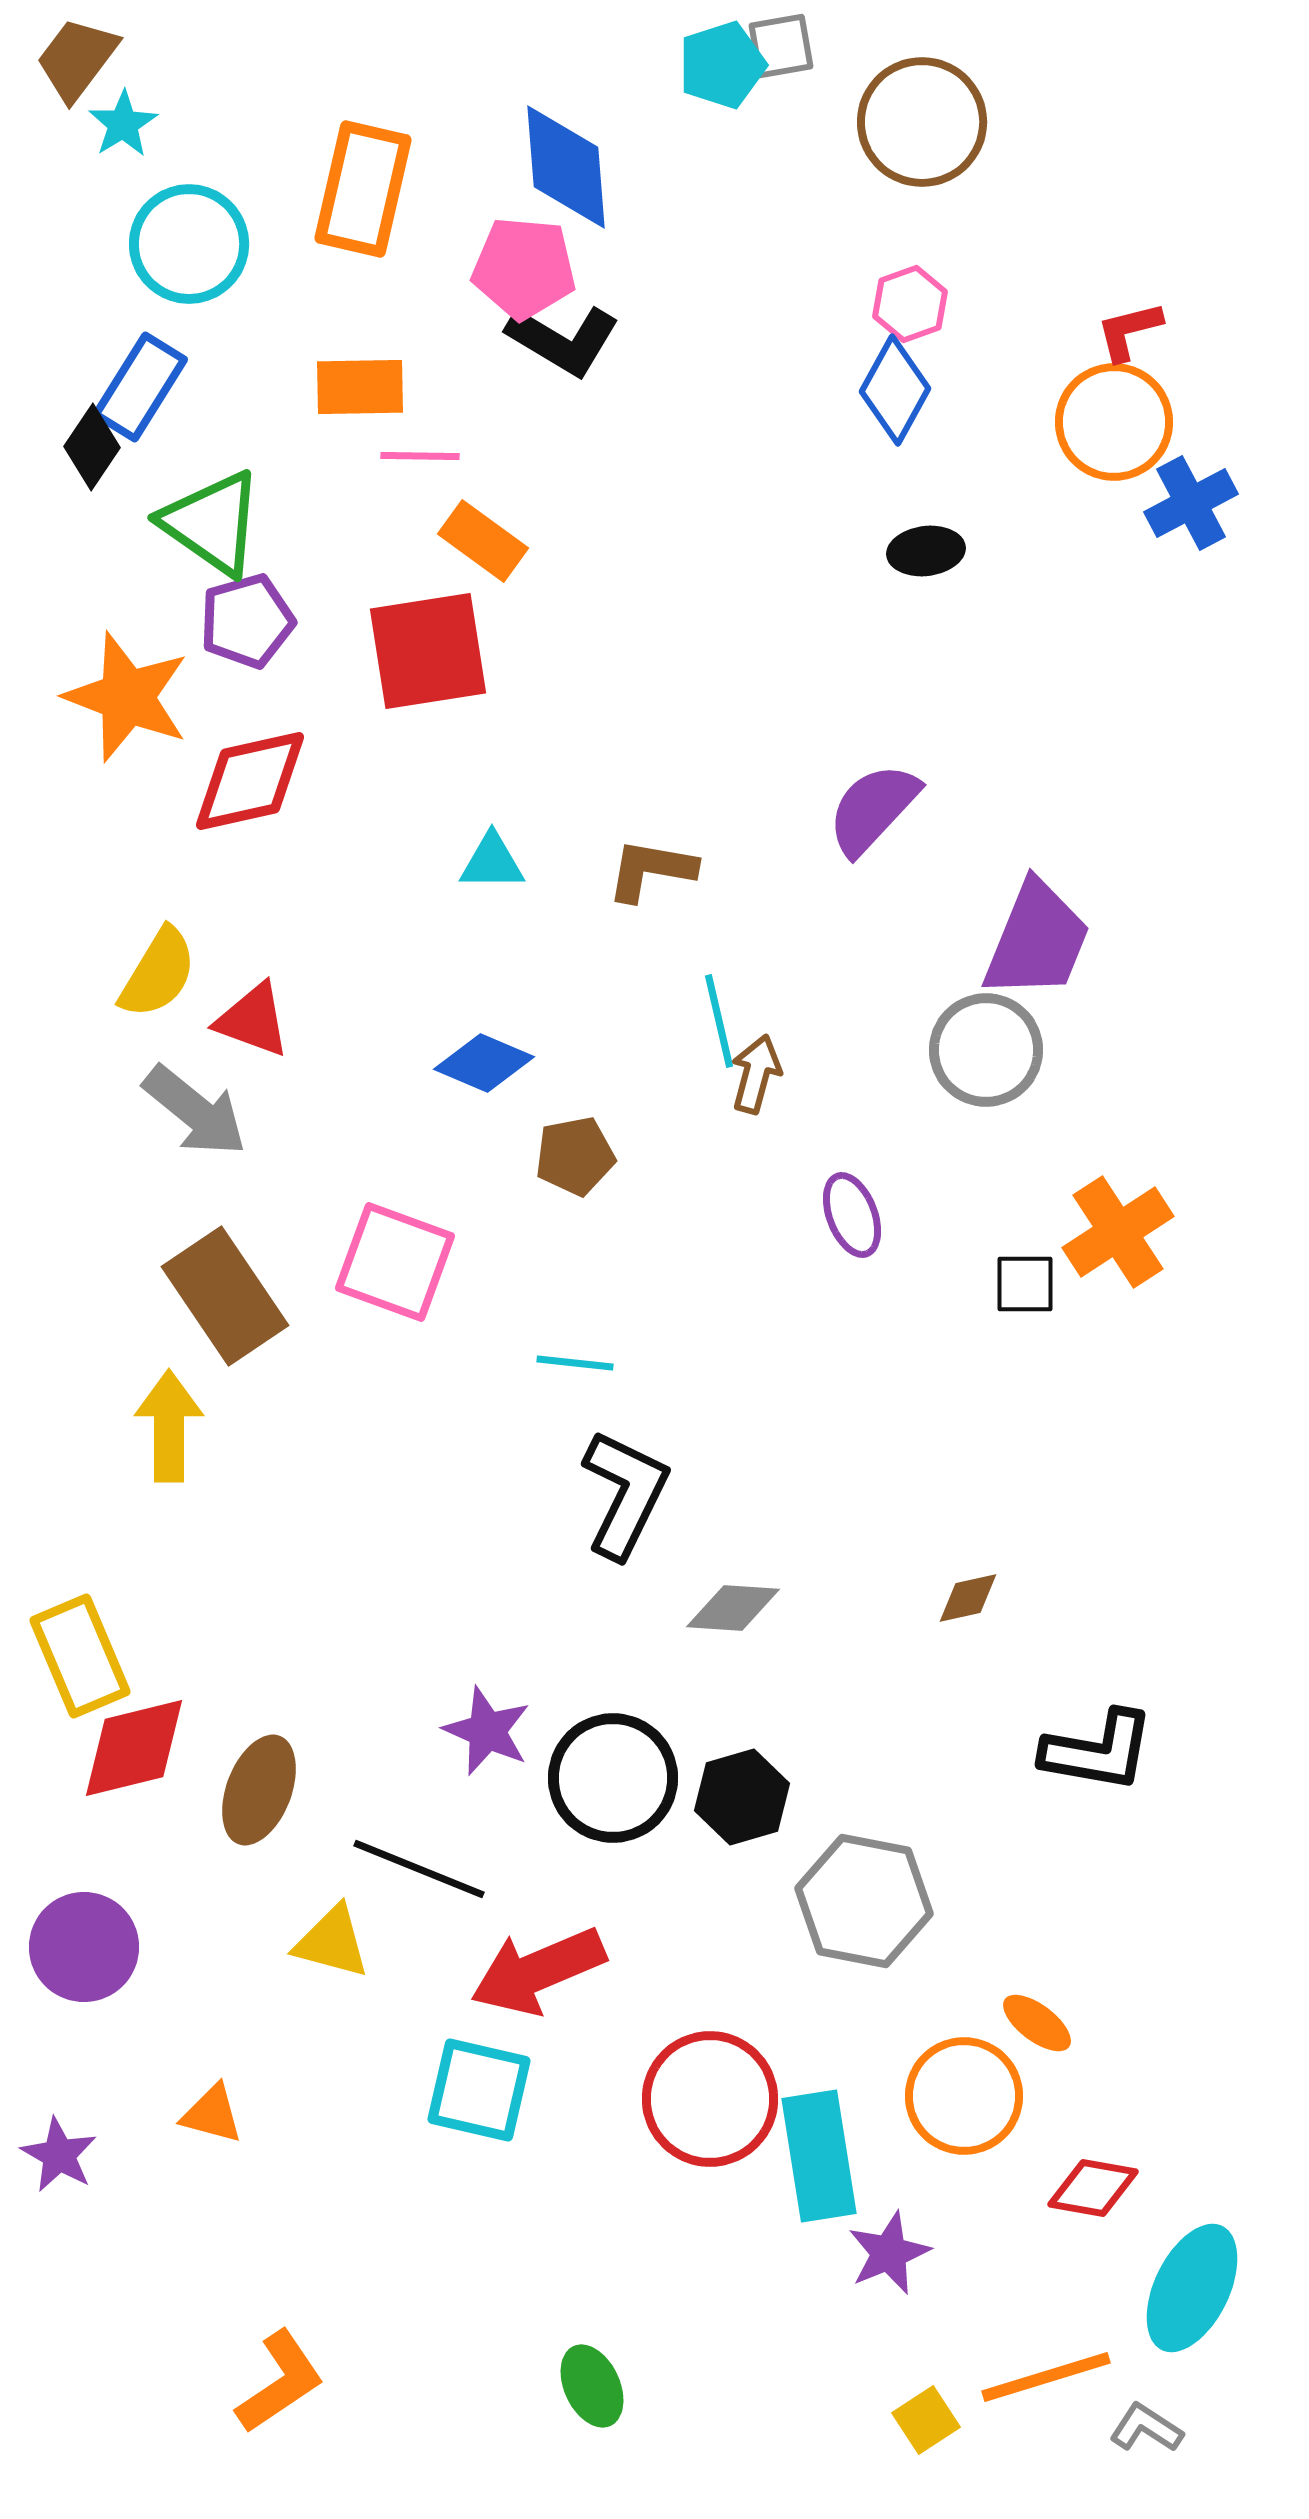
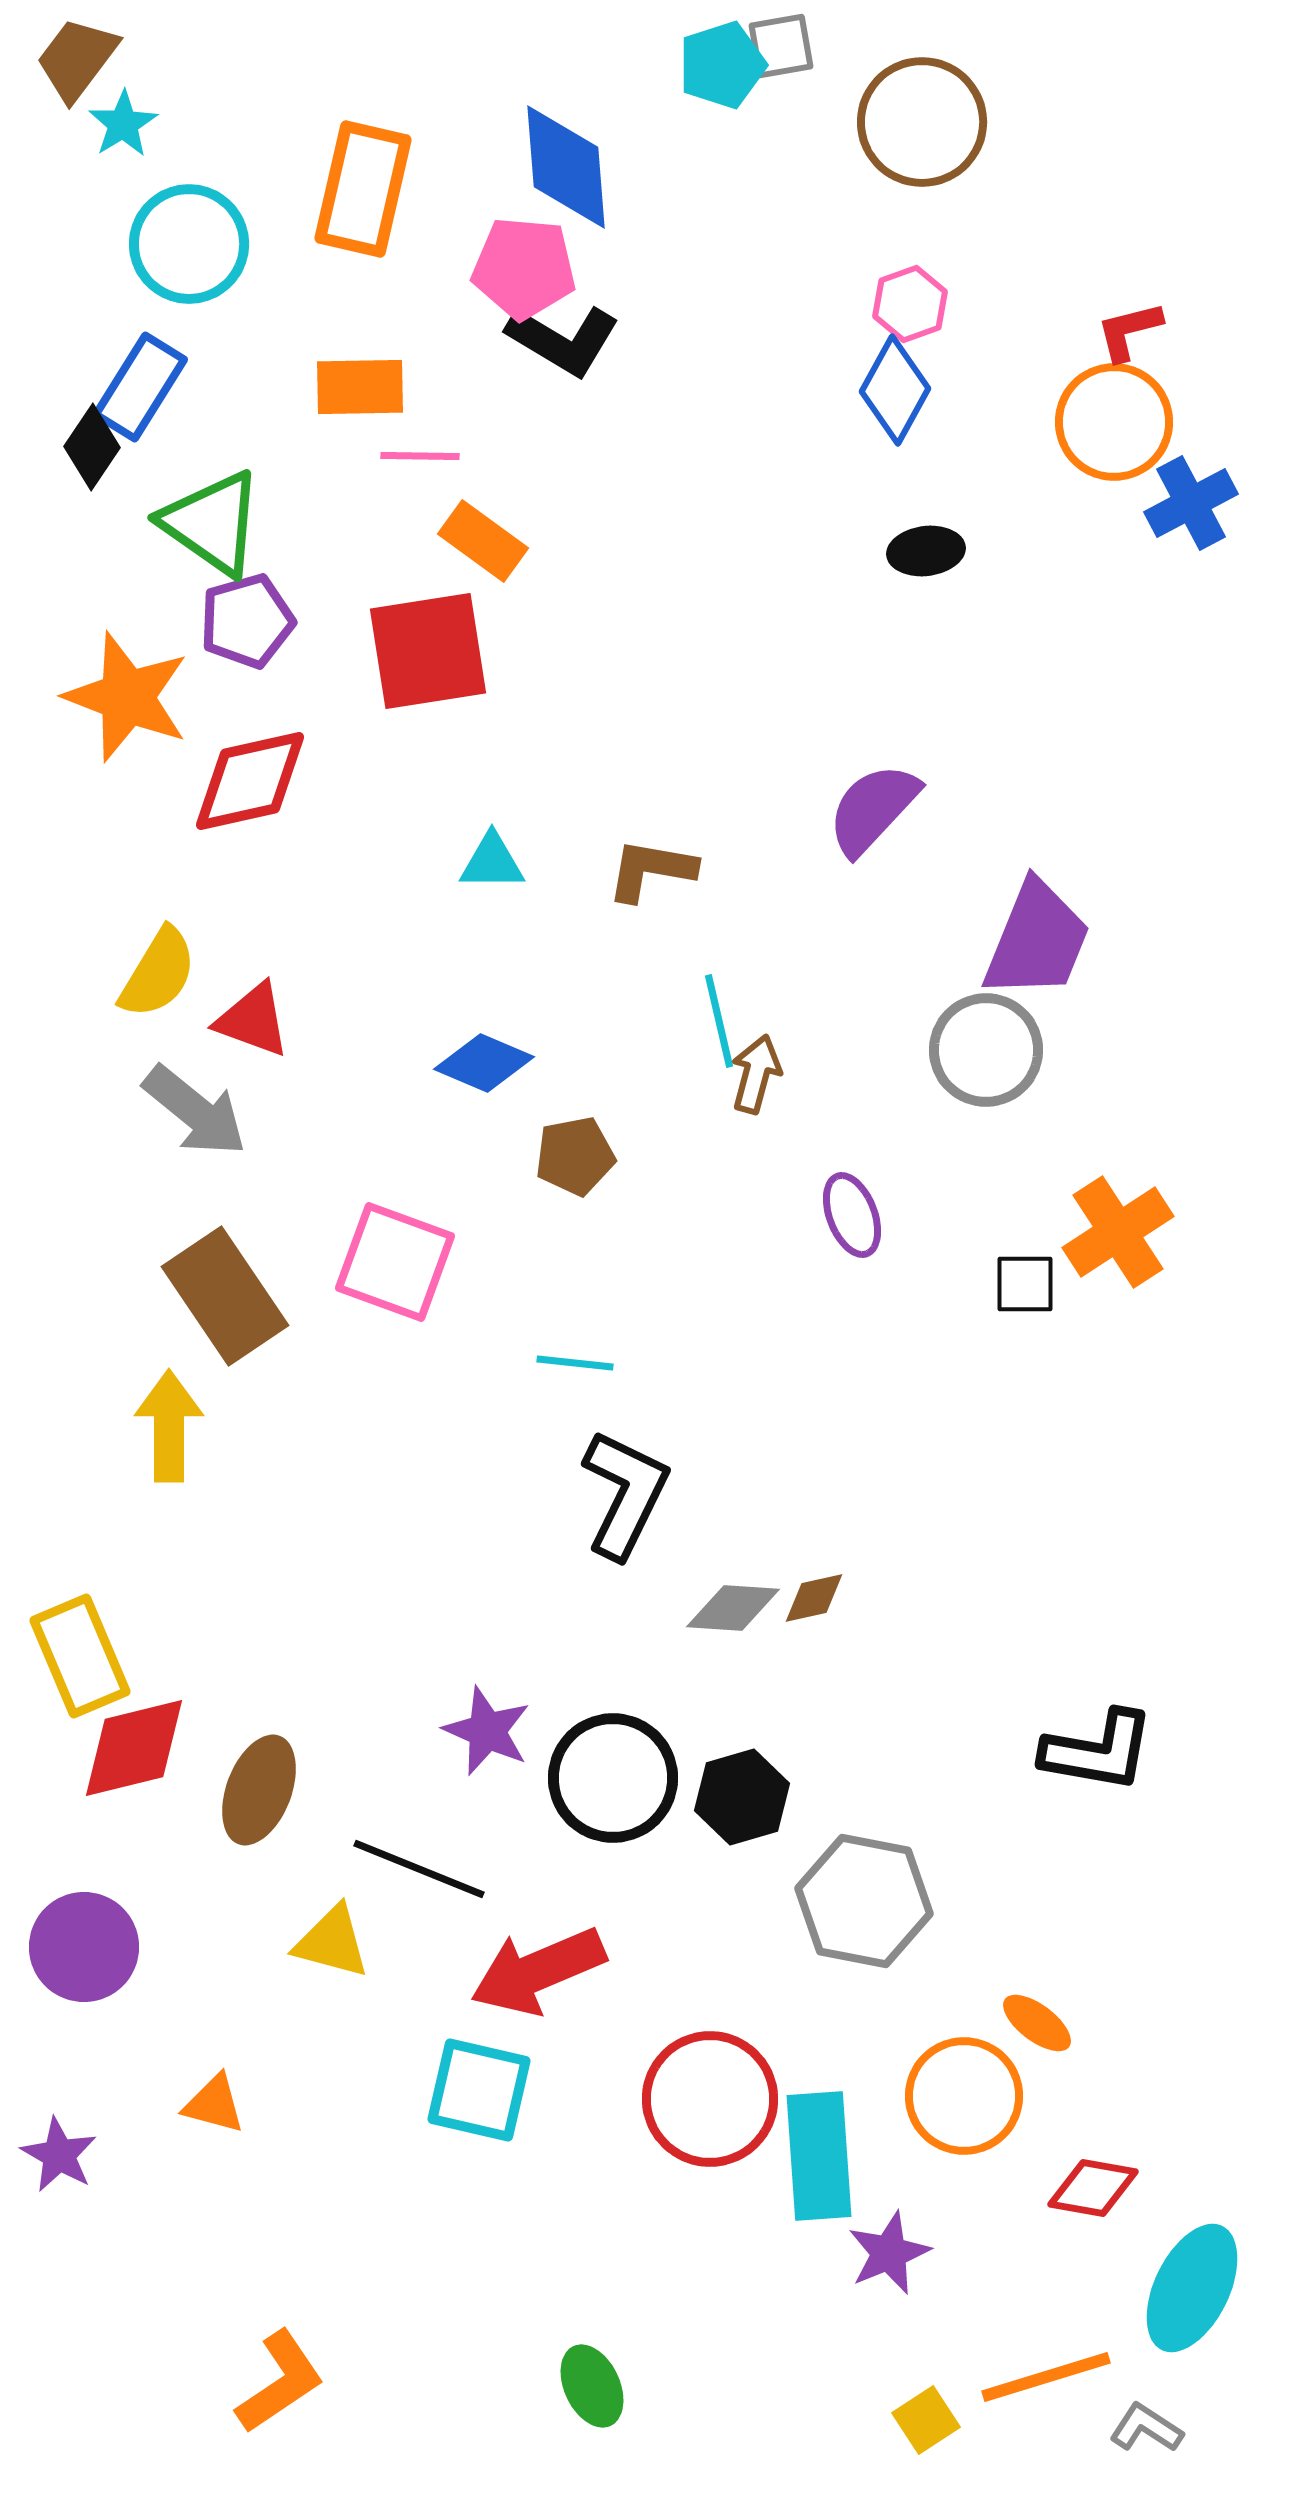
brown diamond at (968, 1598): moved 154 px left
orange triangle at (212, 2114): moved 2 px right, 10 px up
cyan rectangle at (819, 2156): rotated 5 degrees clockwise
